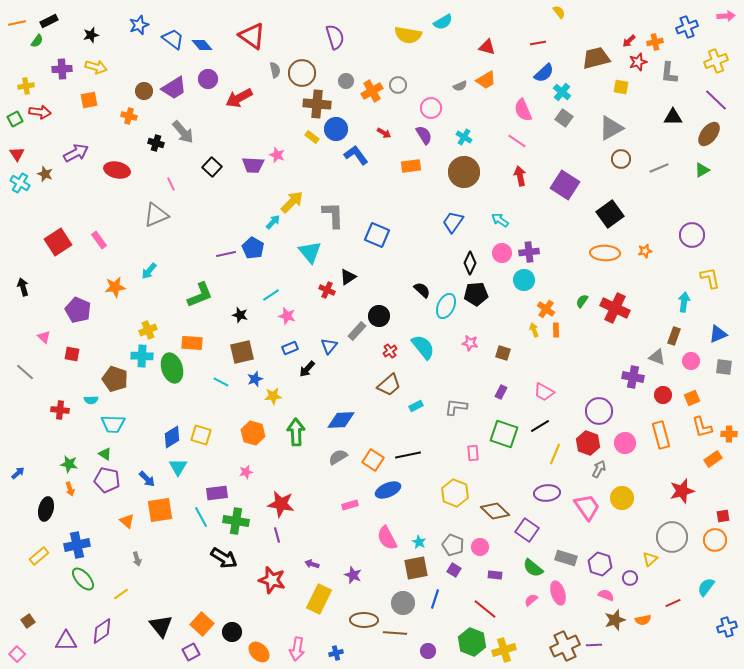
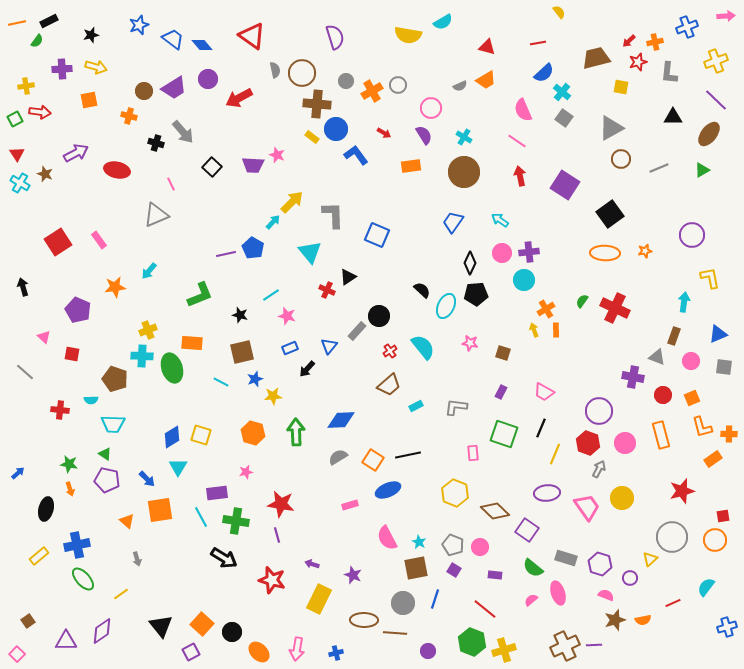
orange cross at (546, 309): rotated 24 degrees clockwise
black line at (540, 426): moved 1 px right, 2 px down; rotated 36 degrees counterclockwise
